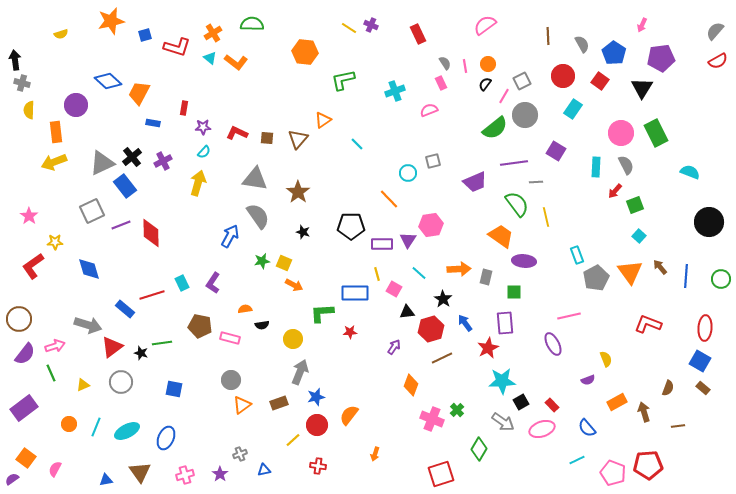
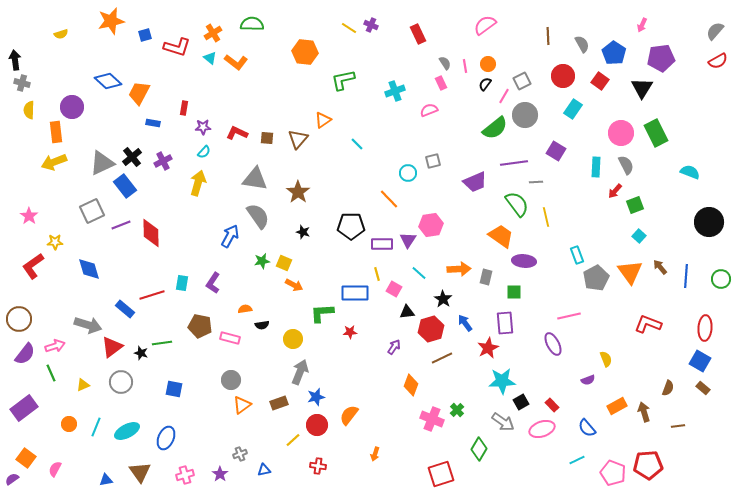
purple circle at (76, 105): moved 4 px left, 2 px down
cyan rectangle at (182, 283): rotated 35 degrees clockwise
orange rectangle at (617, 402): moved 4 px down
